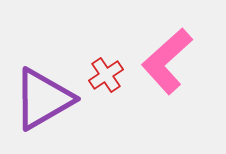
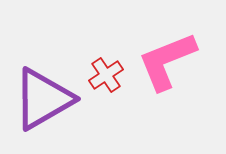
pink L-shape: rotated 20 degrees clockwise
